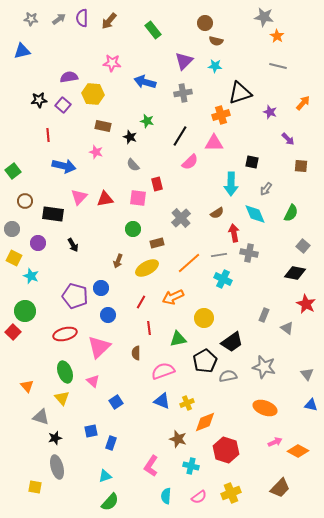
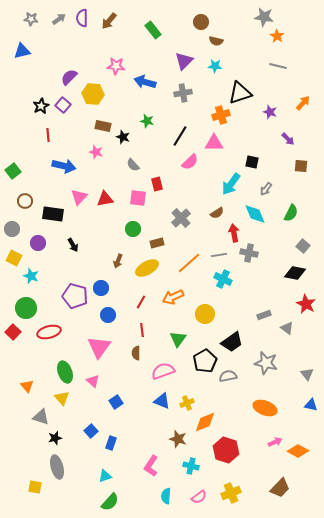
brown circle at (205, 23): moved 4 px left, 1 px up
pink star at (112, 63): moved 4 px right, 3 px down
purple semicircle at (69, 77): rotated 36 degrees counterclockwise
black star at (39, 100): moved 2 px right, 6 px down; rotated 21 degrees counterclockwise
black star at (130, 137): moved 7 px left
cyan arrow at (231, 184): rotated 35 degrees clockwise
green circle at (25, 311): moved 1 px right, 3 px up
gray rectangle at (264, 315): rotated 48 degrees clockwise
yellow circle at (204, 318): moved 1 px right, 4 px up
red line at (149, 328): moved 7 px left, 2 px down
red ellipse at (65, 334): moved 16 px left, 2 px up
green triangle at (178, 339): rotated 42 degrees counterclockwise
pink triangle at (99, 347): rotated 10 degrees counterclockwise
gray star at (264, 367): moved 2 px right, 4 px up
blue square at (91, 431): rotated 32 degrees counterclockwise
